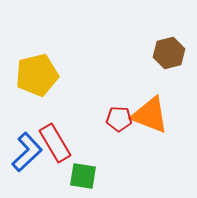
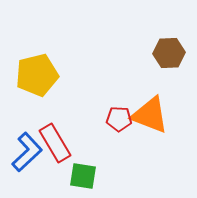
brown hexagon: rotated 12 degrees clockwise
